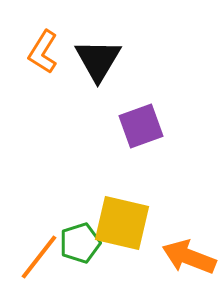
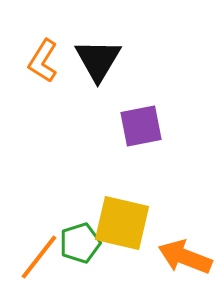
orange L-shape: moved 9 px down
purple square: rotated 9 degrees clockwise
orange arrow: moved 4 px left
